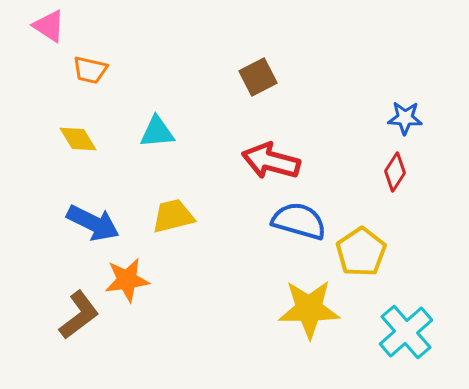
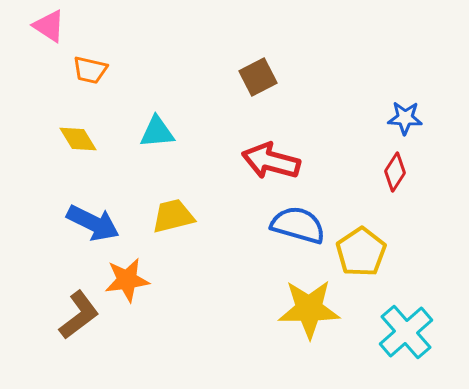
blue semicircle: moved 1 px left, 4 px down
